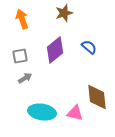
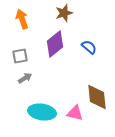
purple diamond: moved 6 px up
